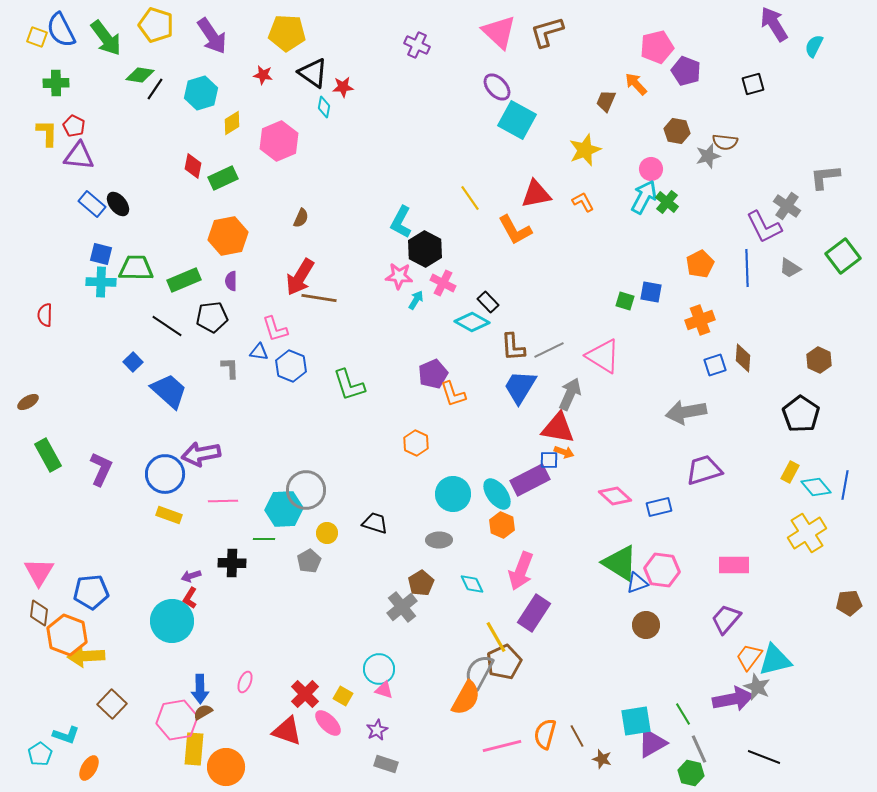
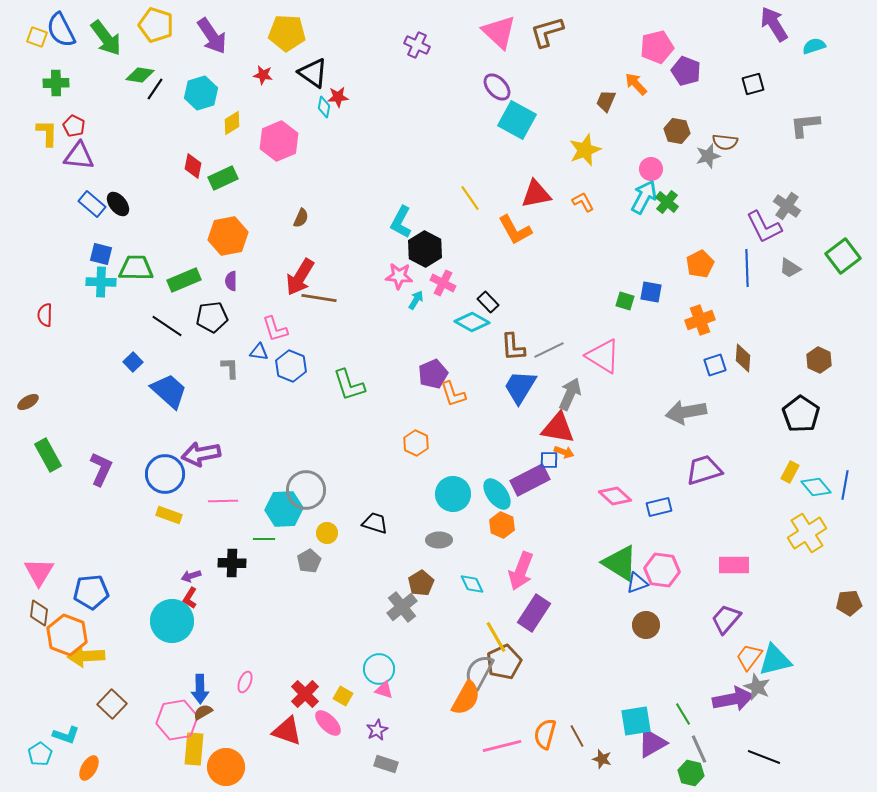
cyan semicircle at (814, 46): rotated 45 degrees clockwise
red star at (343, 87): moved 5 px left, 10 px down
gray L-shape at (825, 177): moved 20 px left, 52 px up
